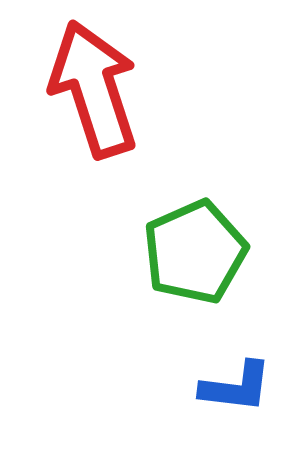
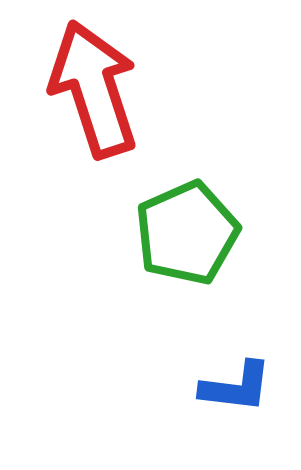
green pentagon: moved 8 px left, 19 px up
